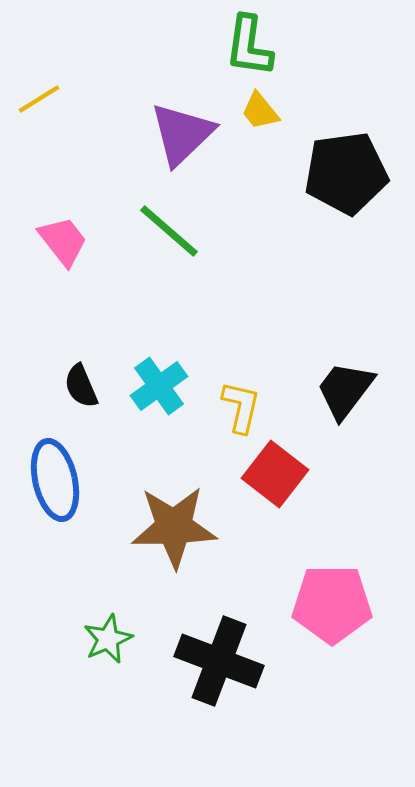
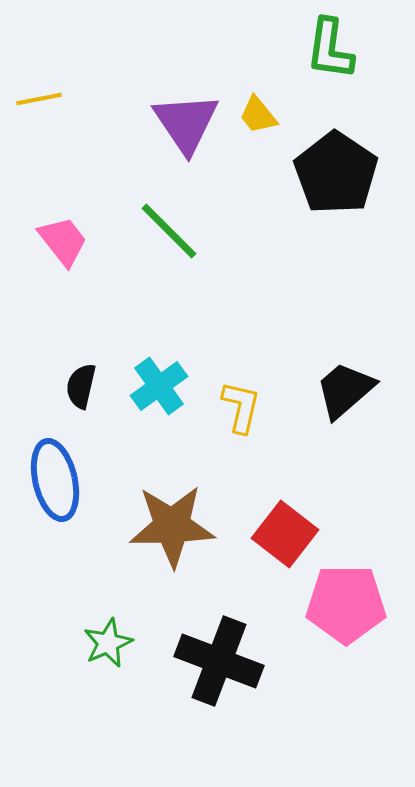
green L-shape: moved 81 px right, 3 px down
yellow line: rotated 21 degrees clockwise
yellow trapezoid: moved 2 px left, 4 px down
purple triangle: moved 4 px right, 11 px up; rotated 20 degrees counterclockwise
black pentagon: moved 10 px left; rotated 30 degrees counterclockwise
green line: rotated 4 degrees clockwise
black semicircle: rotated 36 degrees clockwise
black trapezoid: rotated 12 degrees clockwise
red square: moved 10 px right, 60 px down
brown star: moved 2 px left, 1 px up
pink pentagon: moved 14 px right
green star: moved 4 px down
